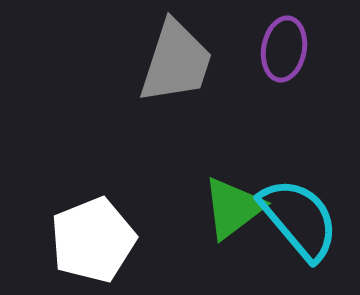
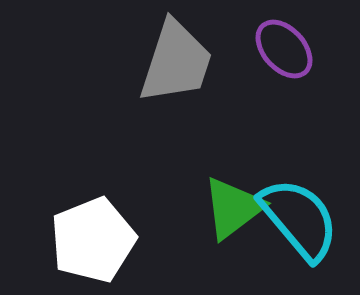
purple ellipse: rotated 52 degrees counterclockwise
